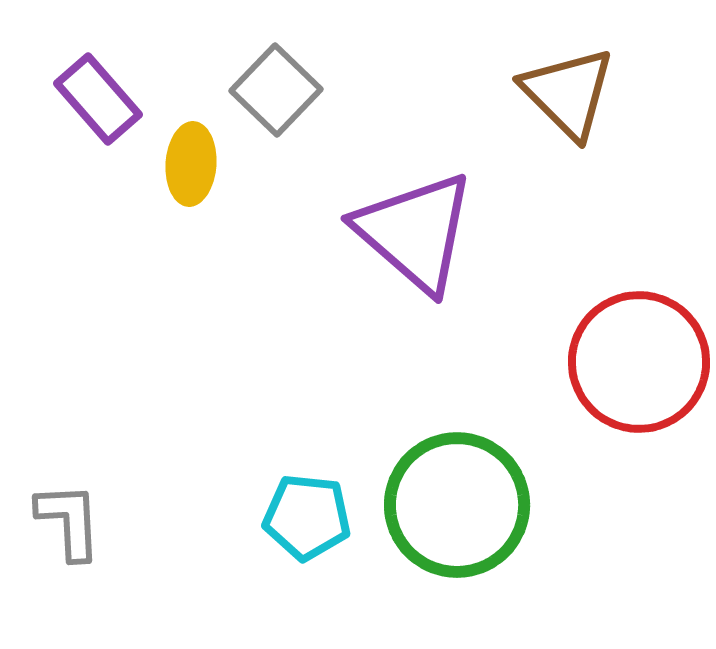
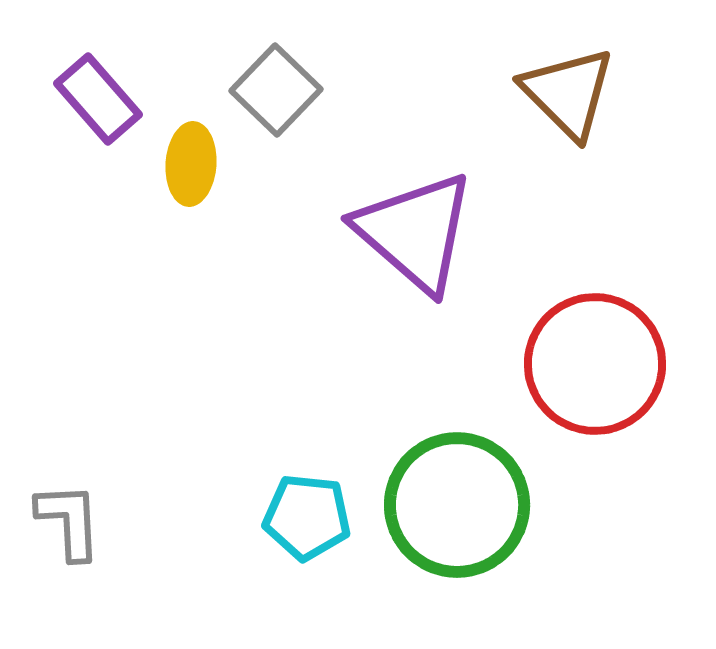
red circle: moved 44 px left, 2 px down
